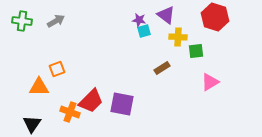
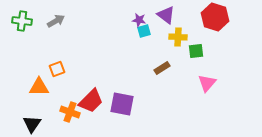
pink triangle: moved 3 px left, 1 px down; rotated 18 degrees counterclockwise
